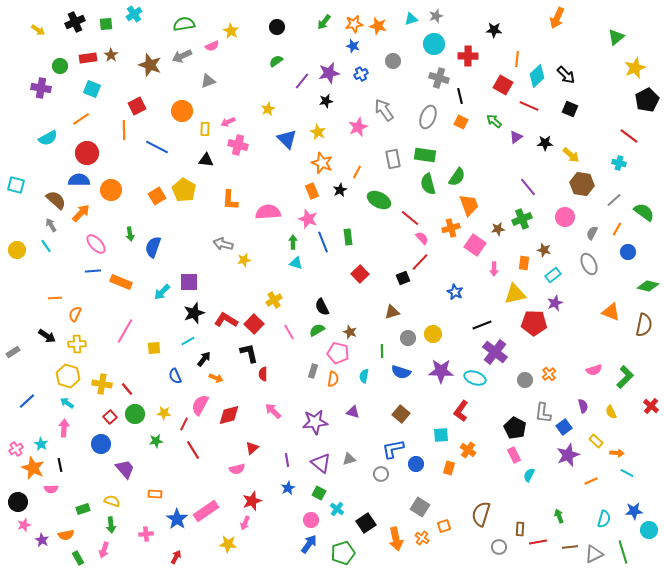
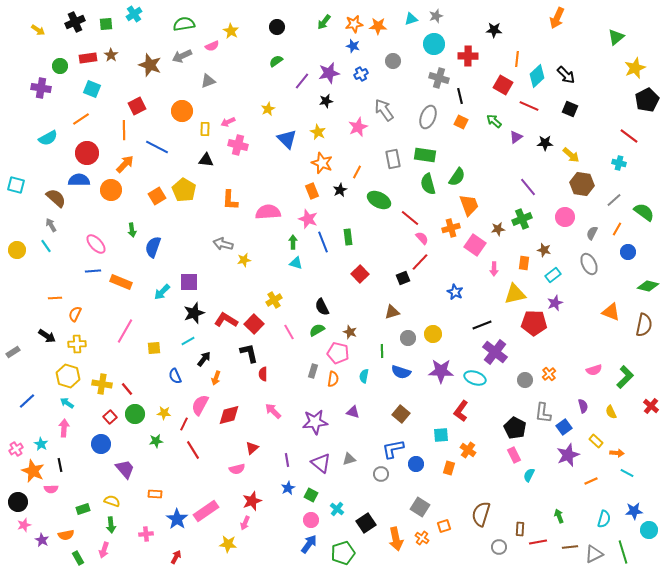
orange star at (378, 26): rotated 12 degrees counterclockwise
brown semicircle at (56, 200): moved 2 px up
orange arrow at (81, 213): moved 44 px right, 49 px up
green arrow at (130, 234): moved 2 px right, 4 px up
orange arrow at (216, 378): rotated 88 degrees clockwise
orange star at (33, 468): moved 3 px down
green square at (319, 493): moved 8 px left, 2 px down
